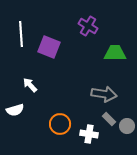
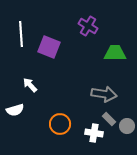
white cross: moved 5 px right, 1 px up
